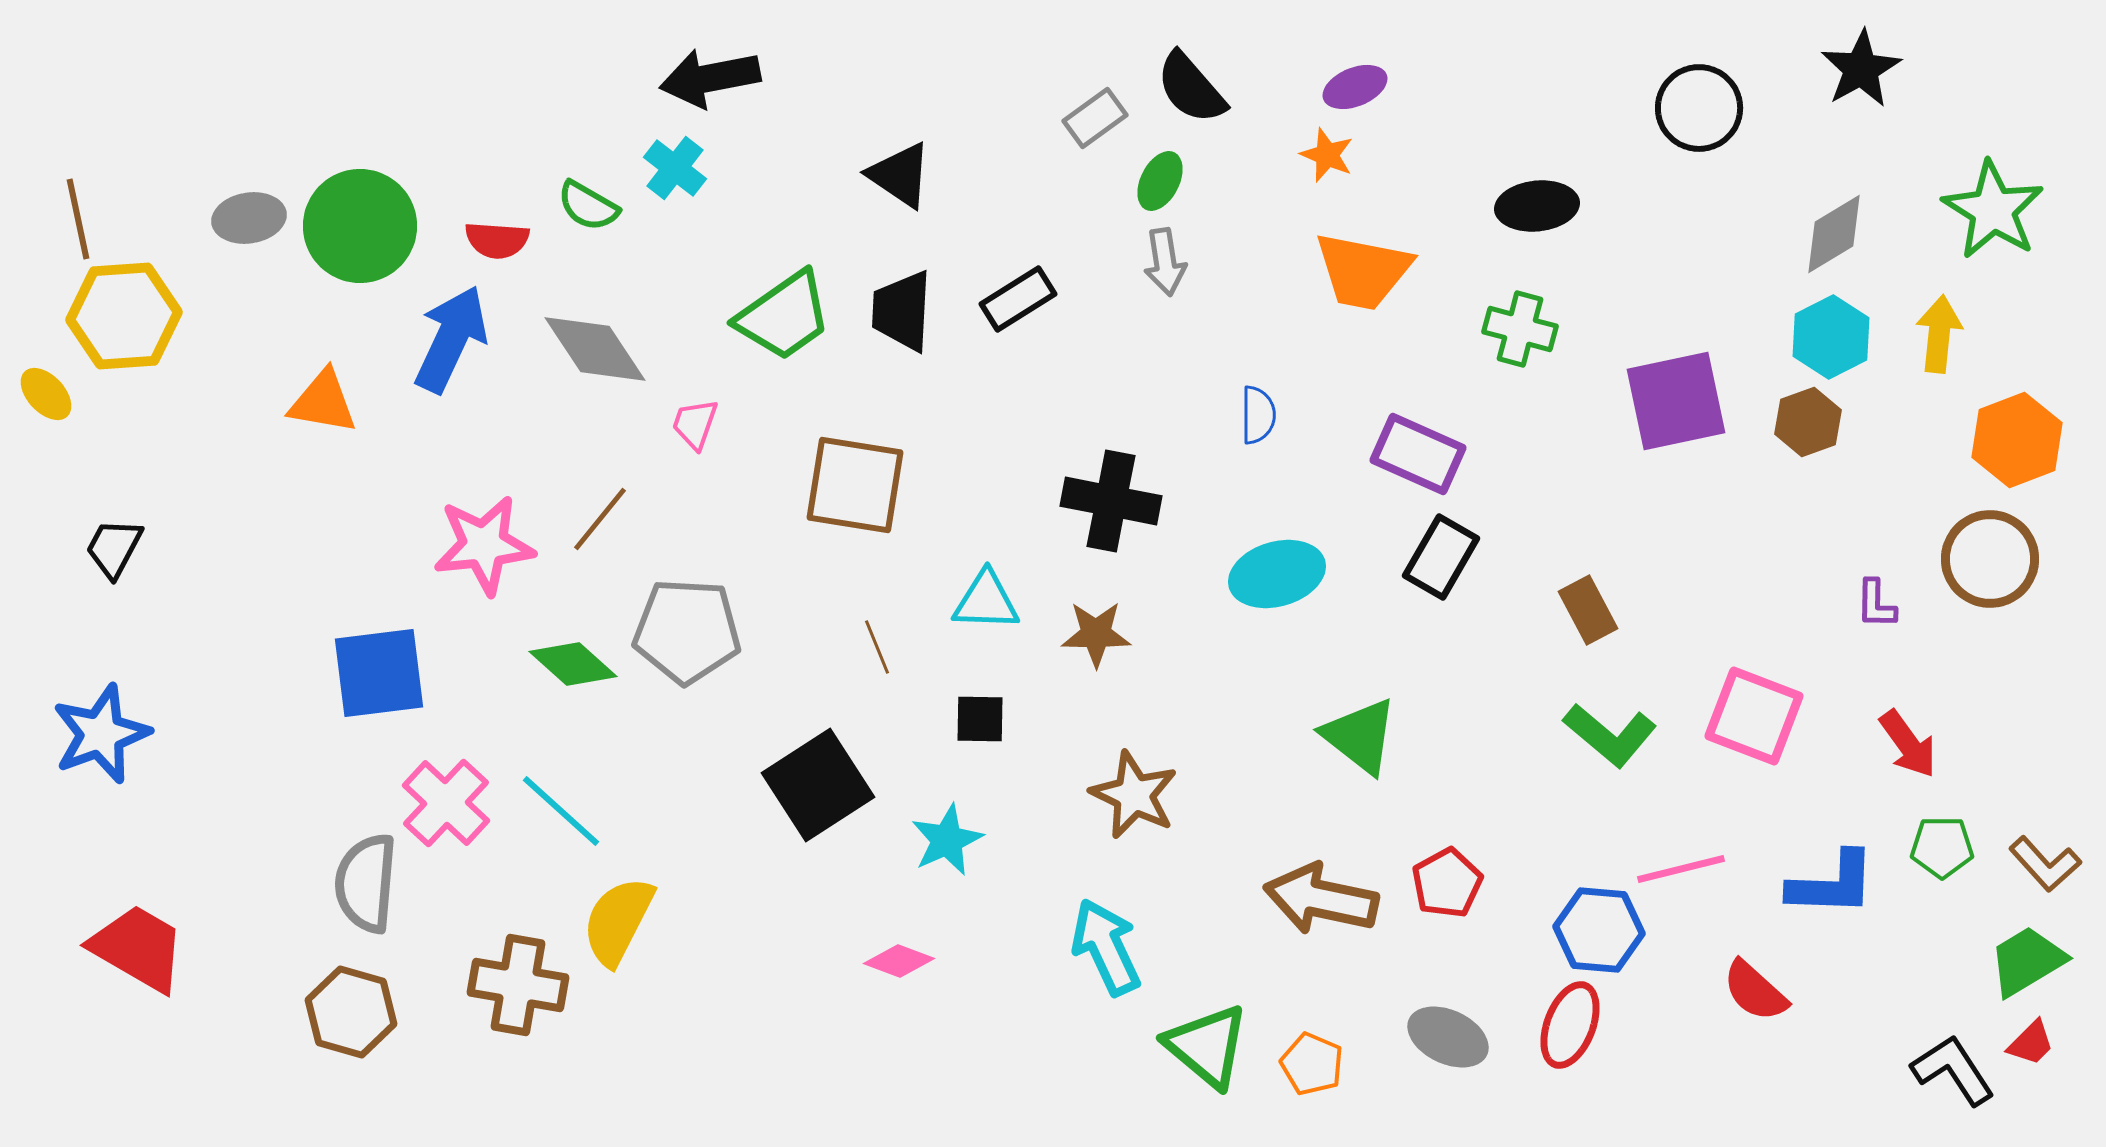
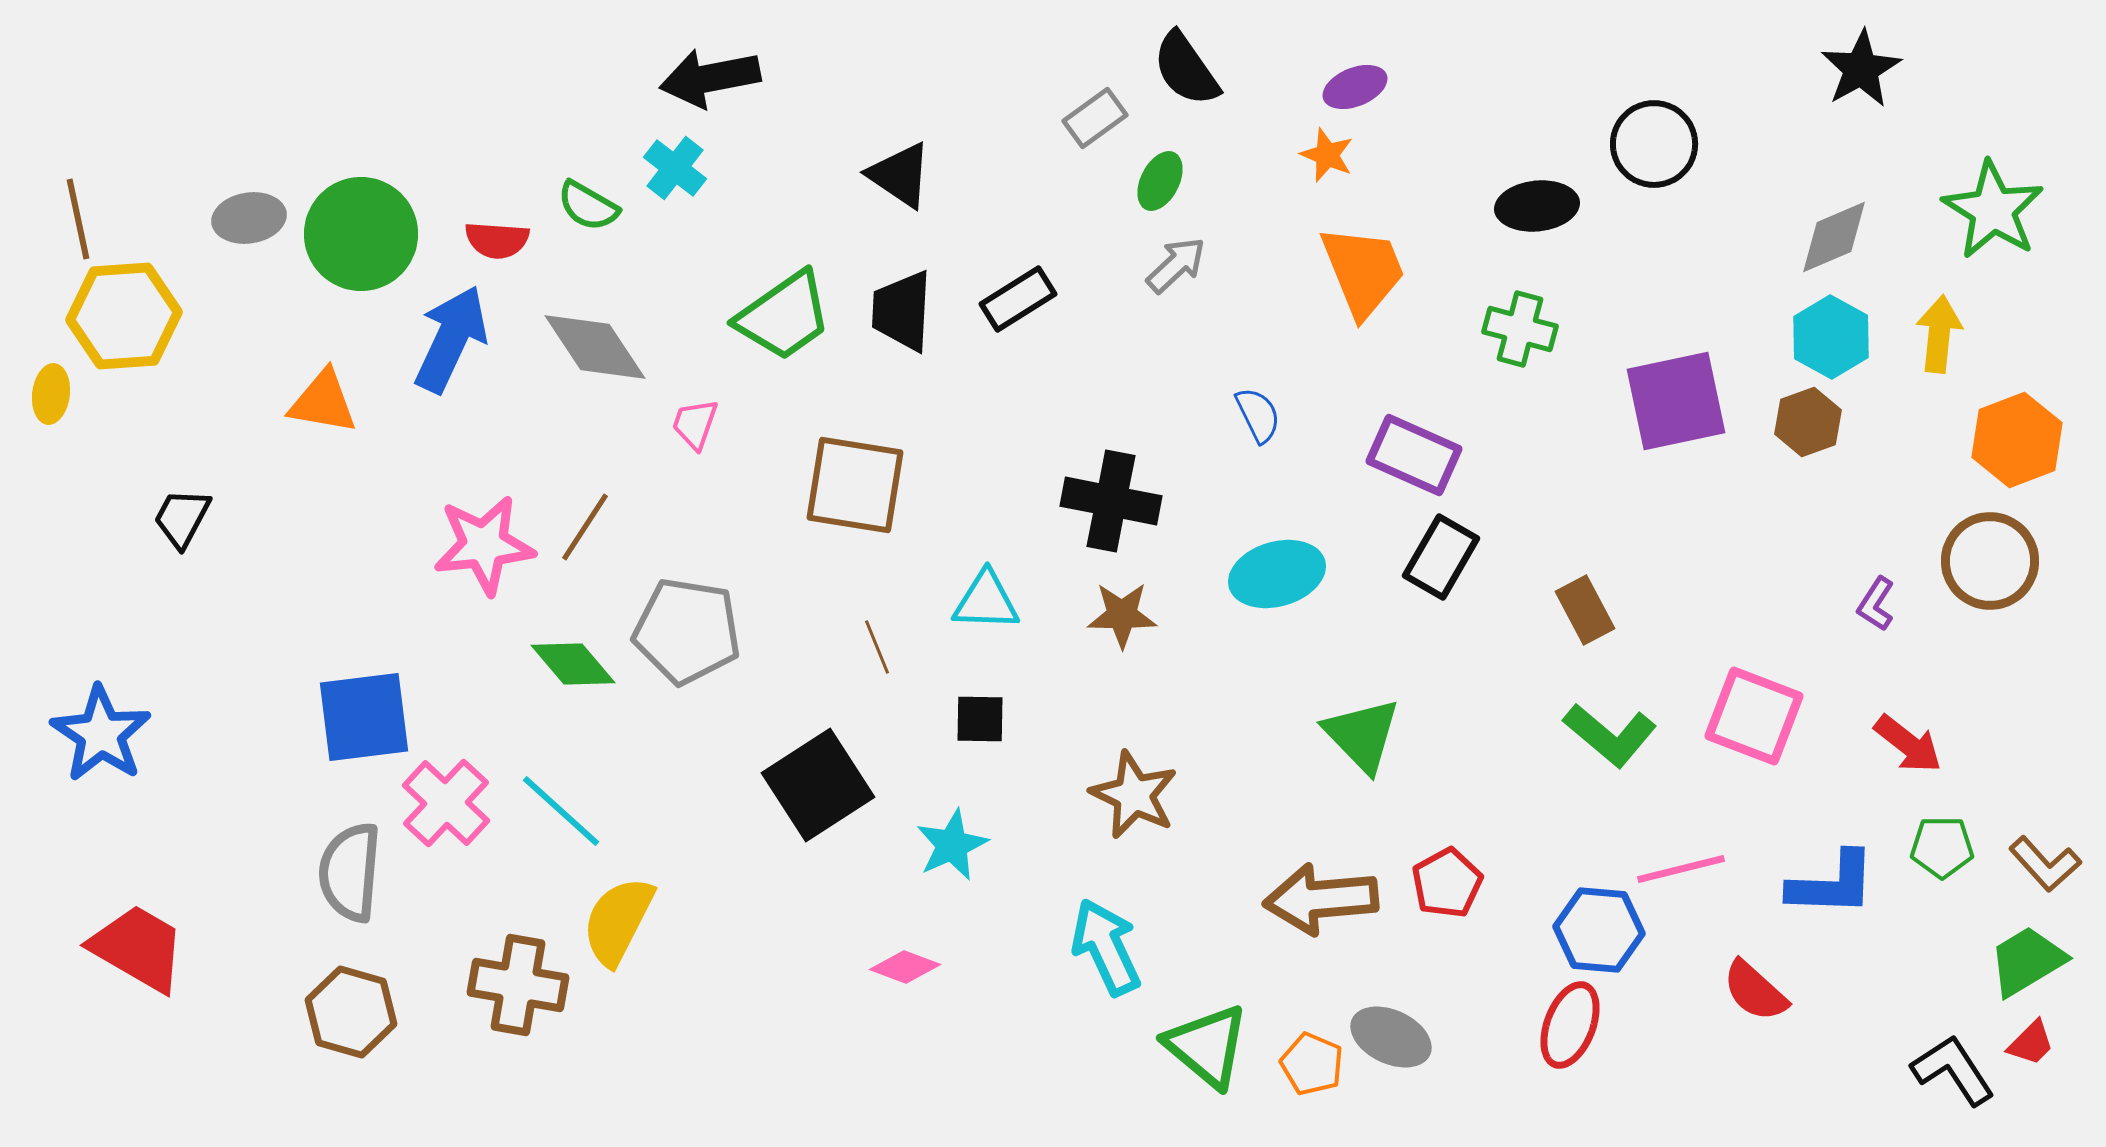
black semicircle at (1191, 88): moved 5 px left, 19 px up; rotated 6 degrees clockwise
black circle at (1699, 108): moved 45 px left, 36 px down
green circle at (360, 226): moved 1 px right, 8 px down
gray diamond at (1834, 234): moved 3 px down; rotated 8 degrees clockwise
gray arrow at (1165, 262): moved 11 px right, 3 px down; rotated 124 degrees counterclockwise
orange trapezoid at (1363, 271): rotated 123 degrees counterclockwise
cyan hexagon at (1831, 337): rotated 4 degrees counterclockwise
gray diamond at (595, 349): moved 2 px up
yellow ellipse at (46, 394): moved 5 px right; rotated 50 degrees clockwise
blue semicircle at (1258, 415): rotated 26 degrees counterclockwise
purple rectangle at (1418, 454): moved 4 px left, 1 px down
brown line at (600, 519): moved 15 px left, 8 px down; rotated 6 degrees counterclockwise
black trapezoid at (114, 548): moved 68 px right, 30 px up
brown circle at (1990, 559): moved 2 px down
purple L-shape at (1876, 604): rotated 32 degrees clockwise
brown rectangle at (1588, 610): moved 3 px left
gray pentagon at (687, 631): rotated 6 degrees clockwise
brown star at (1096, 634): moved 26 px right, 19 px up
green diamond at (573, 664): rotated 8 degrees clockwise
blue square at (379, 673): moved 15 px left, 44 px down
blue star at (101, 734): rotated 18 degrees counterclockwise
green triangle at (1360, 736): moved 2 px right, 1 px up; rotated 8 degrees clockwise
red arrow at (1908, 744): rotated 16 degrees counterclockwise
cyan star at (947, 840): moved 5 px right, 5 px down
gray semicircle at (366, 883): moved 16 px left, 11 px up
brown arrow at (1321, 899): rotated 17 degrees counterclockwise
pink diamond at (899, 961): moved 6 px right, 6 px down
gray ellipse at (1448, 1037): moved 57 px left
